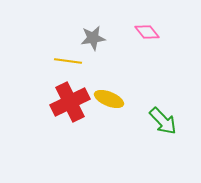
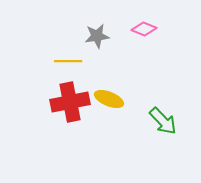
pink diamond: moved 3 px left, 3 px up; rotated 30 degrees counterclockwise
gray star: moved 4 px right, 2 px up
yellow line: rotated 8 degrees counterclockwise
red cross: rotated 15 degrees clockwise
